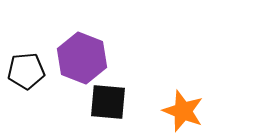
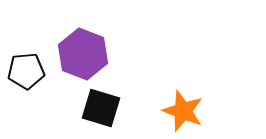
purple hexagon: moved 1 px right, 4 px up
black square: moved 7 px left, 6 px down; rotated 12 degrees clockwise
